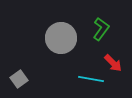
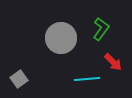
red arrow: moved 1 px up
cyan line: moved 4 px left; rotated 15 degrees counterclockwise
